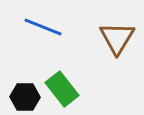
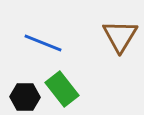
blue line: moved 16 px down
brown triangle: moved 3 px right, 2 px up
